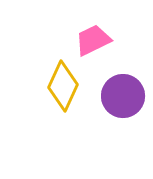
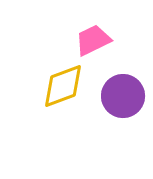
yellow diamond: rotated 45 degrees clockwise
